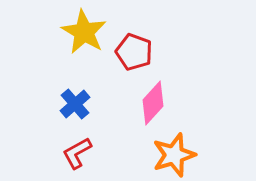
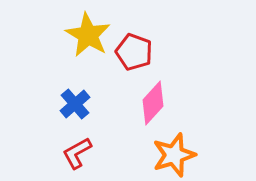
yellow star: moved 4 px right, 3 px down
